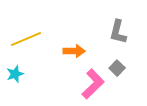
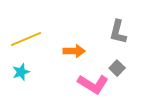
cyan star: moved 6 px right, 2 px up
pink L-shape: rotated 76 degrees clockwise
